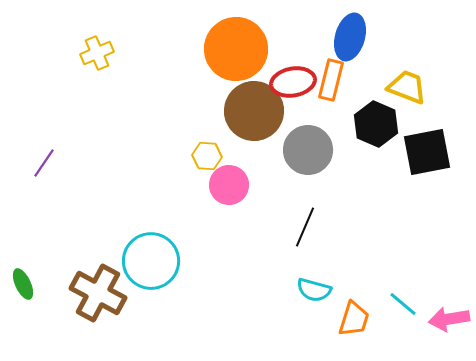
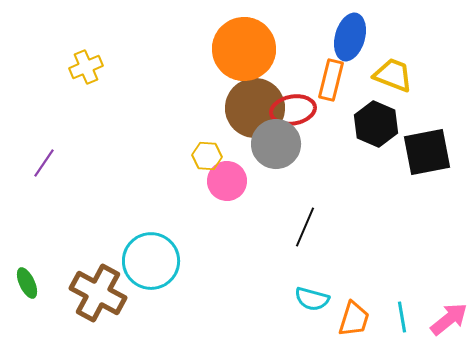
orange circle: moved 8 px right
yellow cross: moved 11 px left, 14 px down
red ellipse: moved 28 px down
yellow trapezoid: moved 14 px left, 12 px up
brown circle: moved 1 px right, 3 px up
gray circle: moved 32 px left, 6 px up
pink circle: moved 2 px left, 4 px up
green ellipse: moved 4 px right, 1 px up
cyan semicircle: moved 2 px left, 9 px down
cyan line: moved 1 px left, 13 px down; rotated 40 degrees clockwise
pink arrow: rotated 150 degrees clockwise
